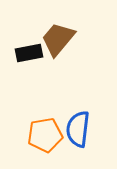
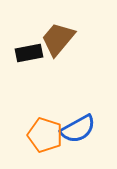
blue semicircle: rotated 126 degrees counterclockwise
orange pentagon: rotated 28 degrees clockwise
